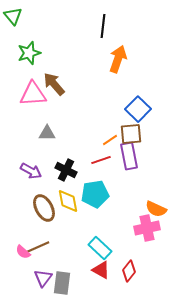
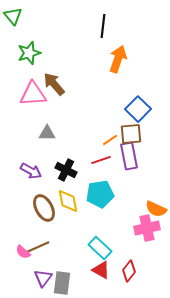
cyan pentagon: moved 5 px right
